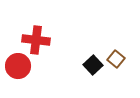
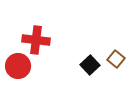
black square: moved 3 px left
